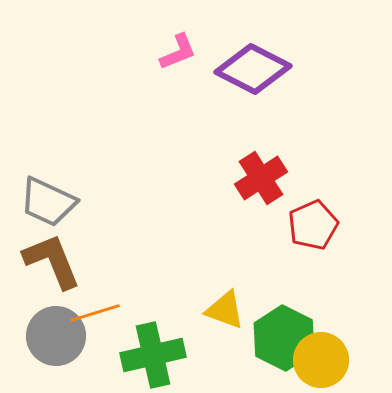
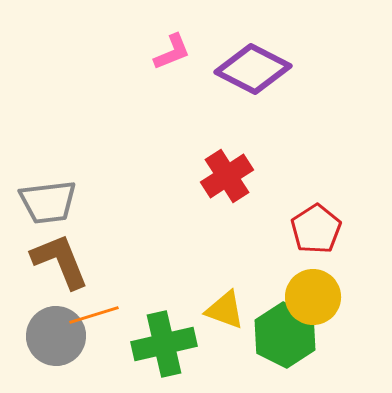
pink L-shape: moved 6 px left
red cross: moved 34 px left, 2 px up
gray trapezoid: rotated 32 degrees counterclockwise
red pentagon: moved 3 px right, 4 px down; rotated 9 degrees counterclockwise
brown L-shape: moved 8 px right
orange line: moved 1 px left, 2 px down
green hexagon: moved 1 px right, 3 px up
green cross: moved 11 px right, 11 px up
yellow circle: moved 8 px left, 63 px up
